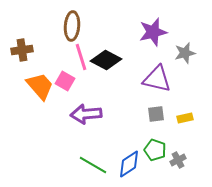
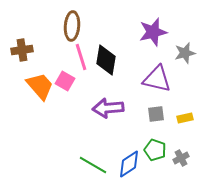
black diamond: rotated 72 degrees clockwise
purple arrow: moved 22 px right, 6 px up
gray cross: moved 3 px right, 2 px up
